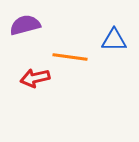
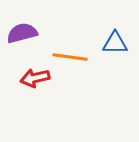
purple semicircle: moved 3 px left, 8 px down
blue triangle: moved 1 px right, 3 px down
